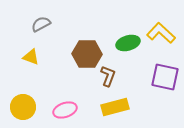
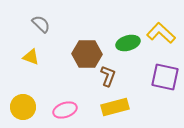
gray semicircle: rotated 72 degrees clockwise
